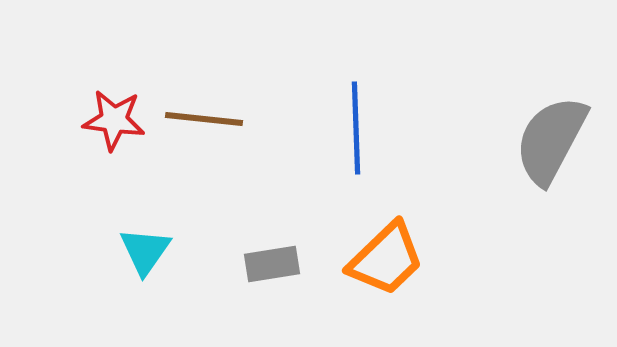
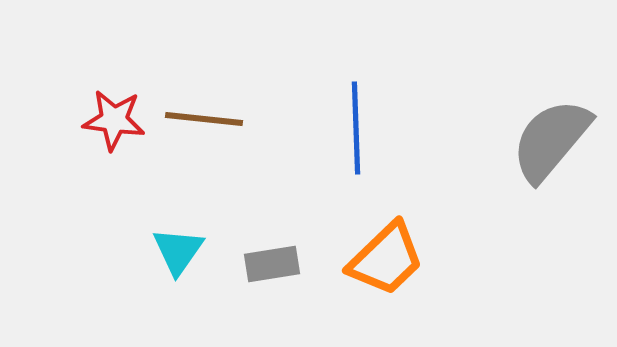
gray semicircle: rotated 12 degrees clockwise
cyan triangle: moved 33 px right
